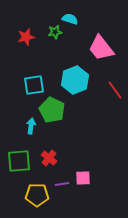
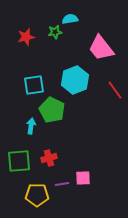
cyan semicircle: rotated 28 degrees counterclockwise
red cross: rotated 35 degrees clockwise
